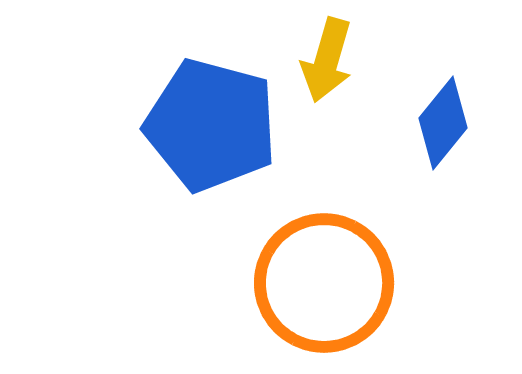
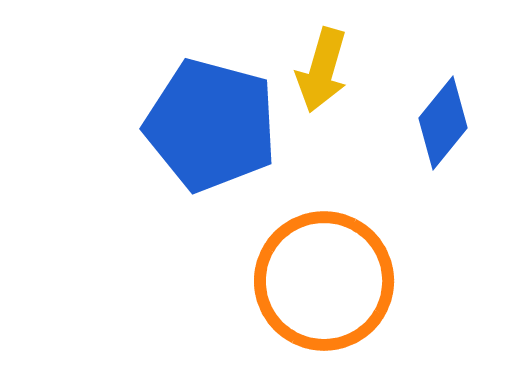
yellow arrow: moved 5 px left, 10 px down
orange circle: moved 2 px up
